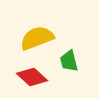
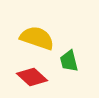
yellow semicircle: rotated 40 degrees clockwise
